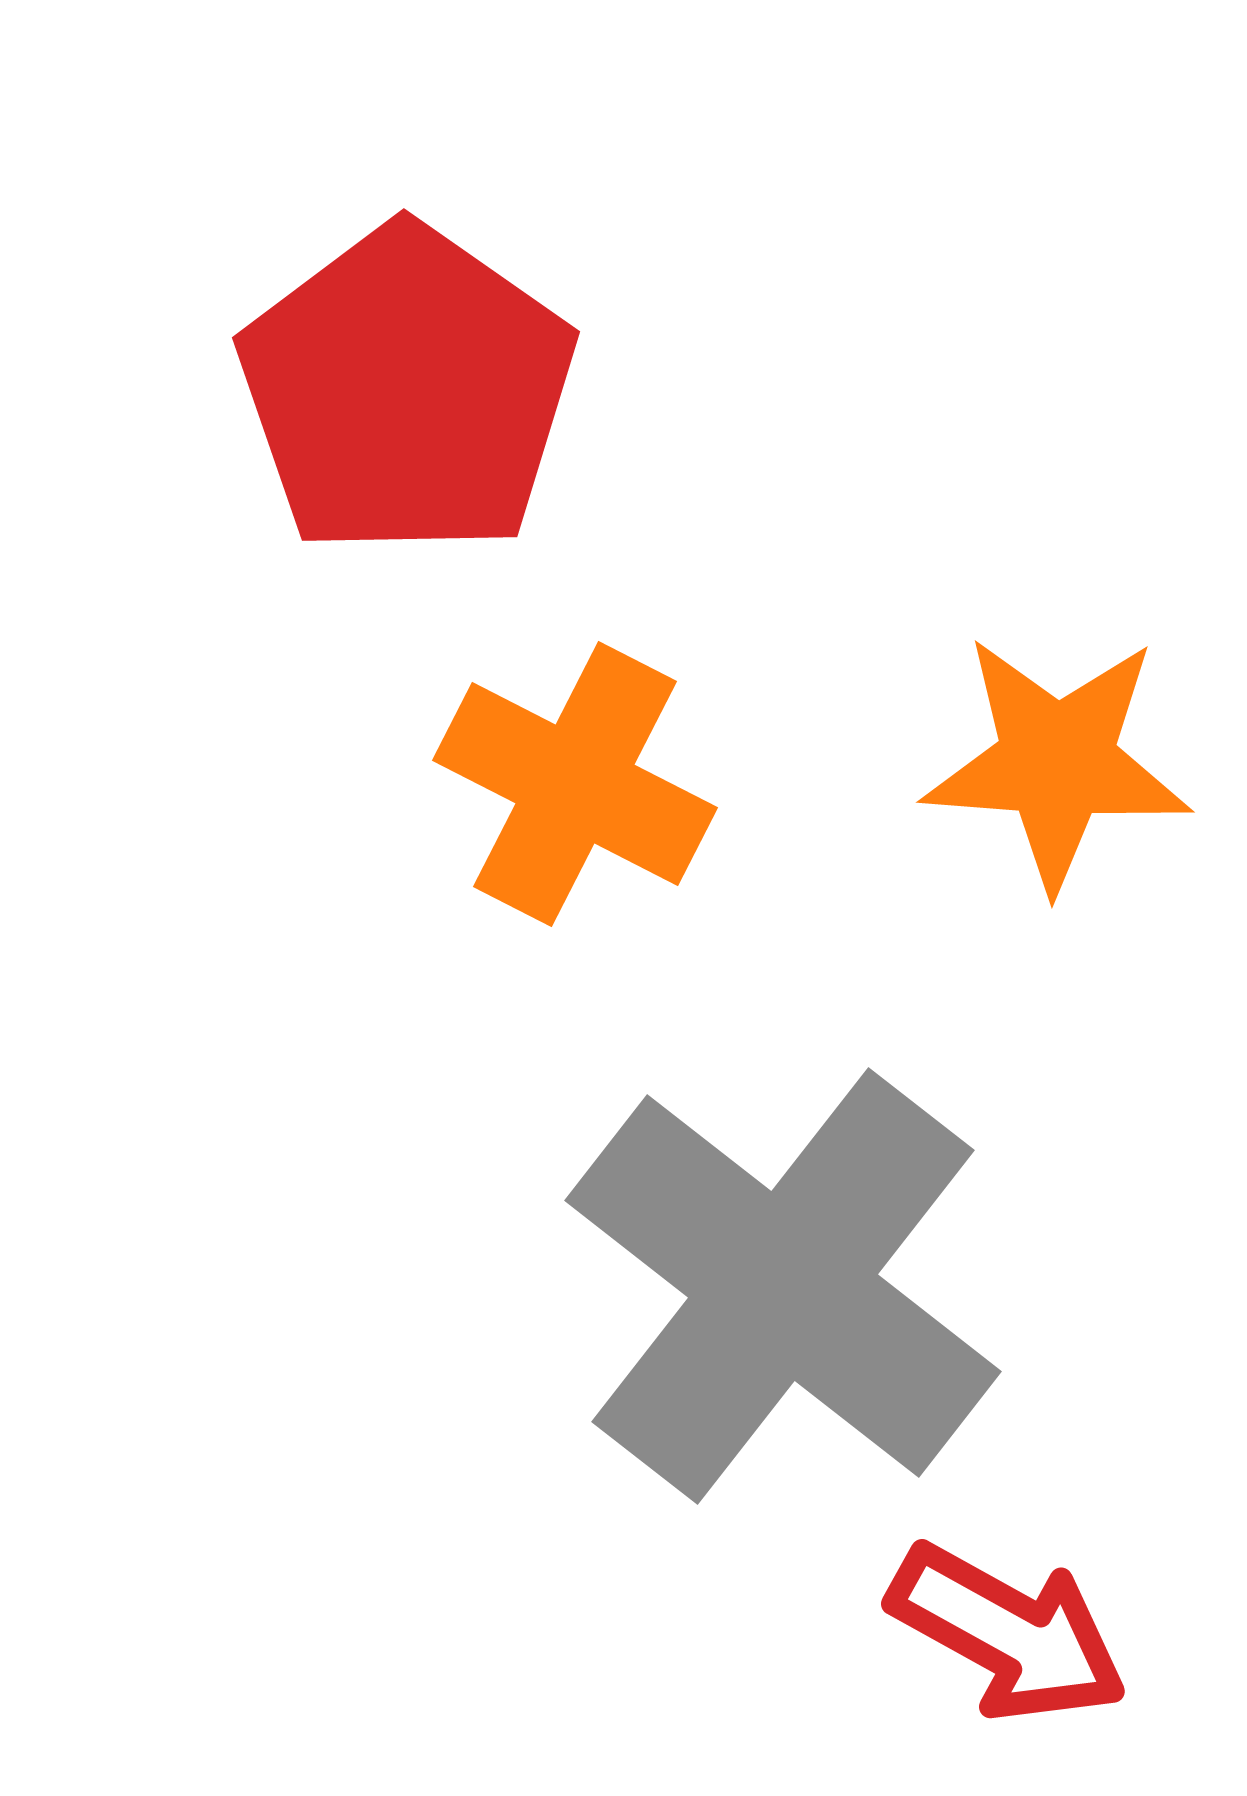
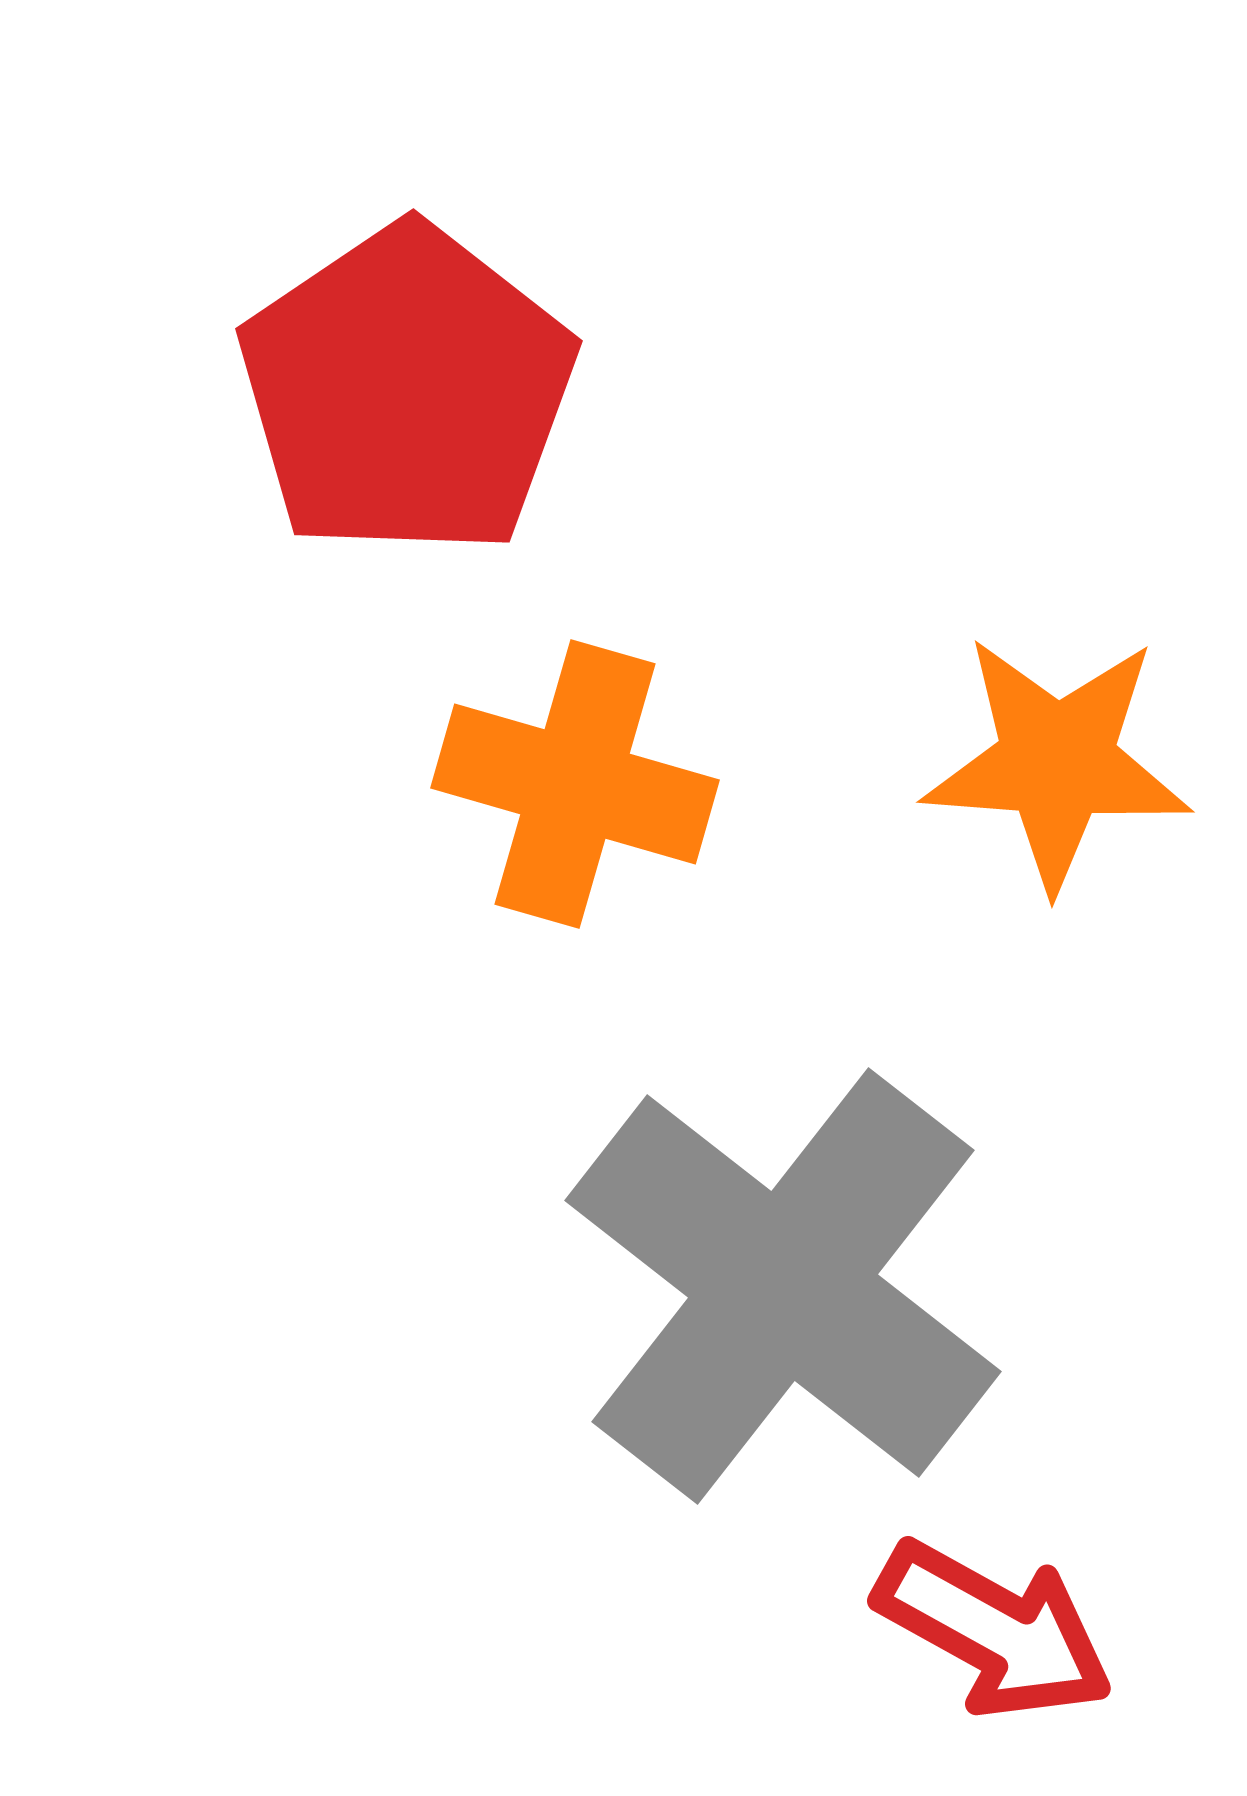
red pentagon: rotated 3 degrees clockwise
orange cross: rotated 11 degrees counterclockwise
red arrow: moved 14 px left, 3 px up
